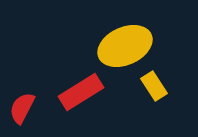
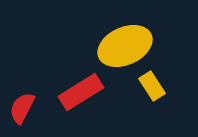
yellow rectangle: moved 2 px left
